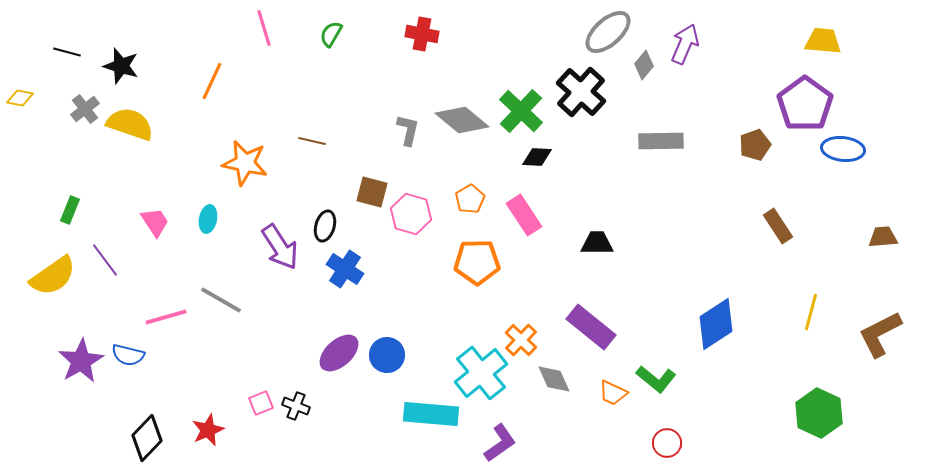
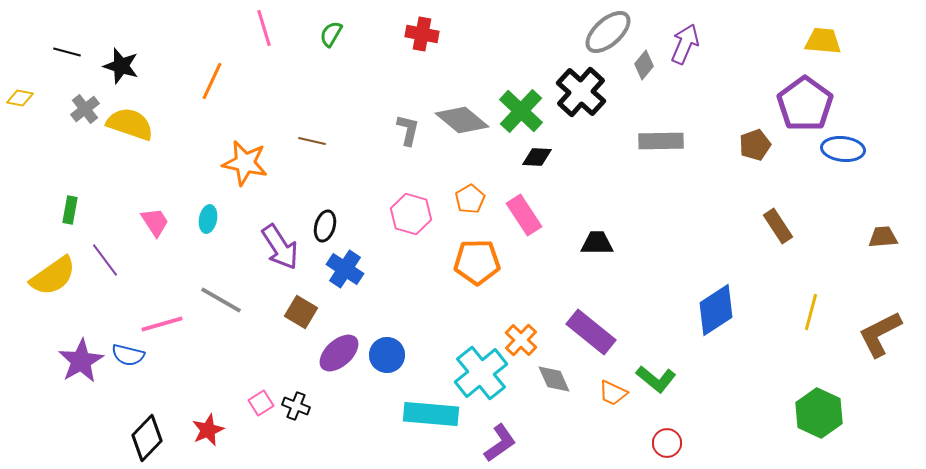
brown square at (372, 192): moved 71 px left, 120 px down; rotated 16 degrees clockwise
green rectangle at (70, 210): rotated 12 degrees counterclockwise
pink line at (166, 317): moved 4 px left, 7 px down
blue diamond at (716, 324): moved 14 px up
purple rectangle at (591, 327): moved 5 px down
pink square at (261, 403): rotated 10 degrees counterclockwise
